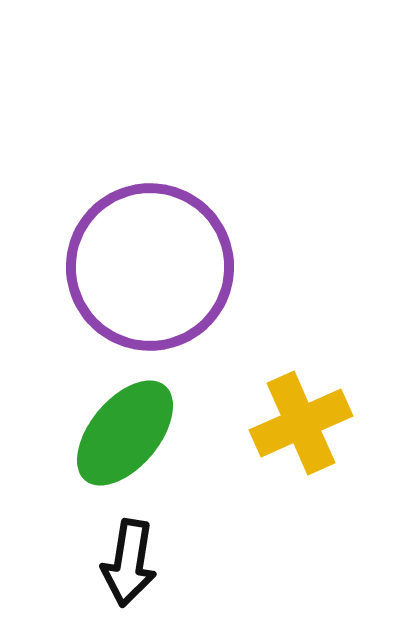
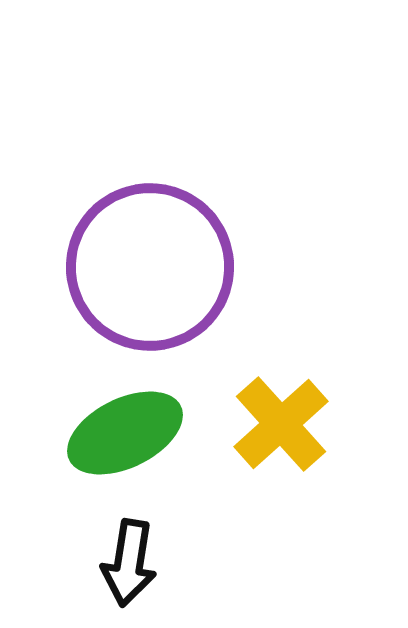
yellow cross: moved 20 px left, 1 px down; rotated 18 degrees counterclockwise
green ellipse: rotated 24 degrees clockwise
